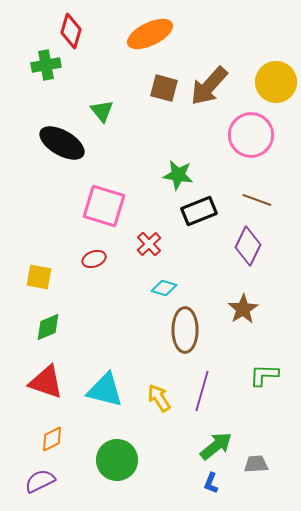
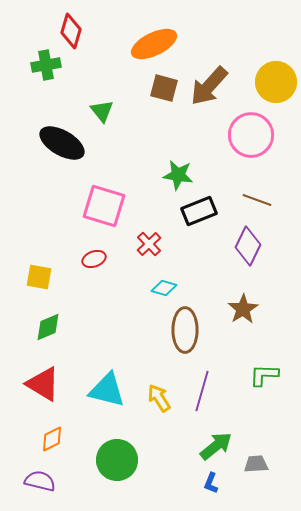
orange ellipse: moved 4 px right, 10 px down
red triangle: moved 3 px left, 2 px down; rotated 12 degrees clockwise
cyan triangle: moved 2 px right
purple semicircle: rotated 40 degrees clockwise
